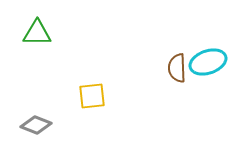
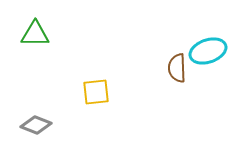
green triangle: moved 2 px left, 1 px down
cyan ellipse: moved 11 px up
yellow square: moved 4 px right, 4 px up
